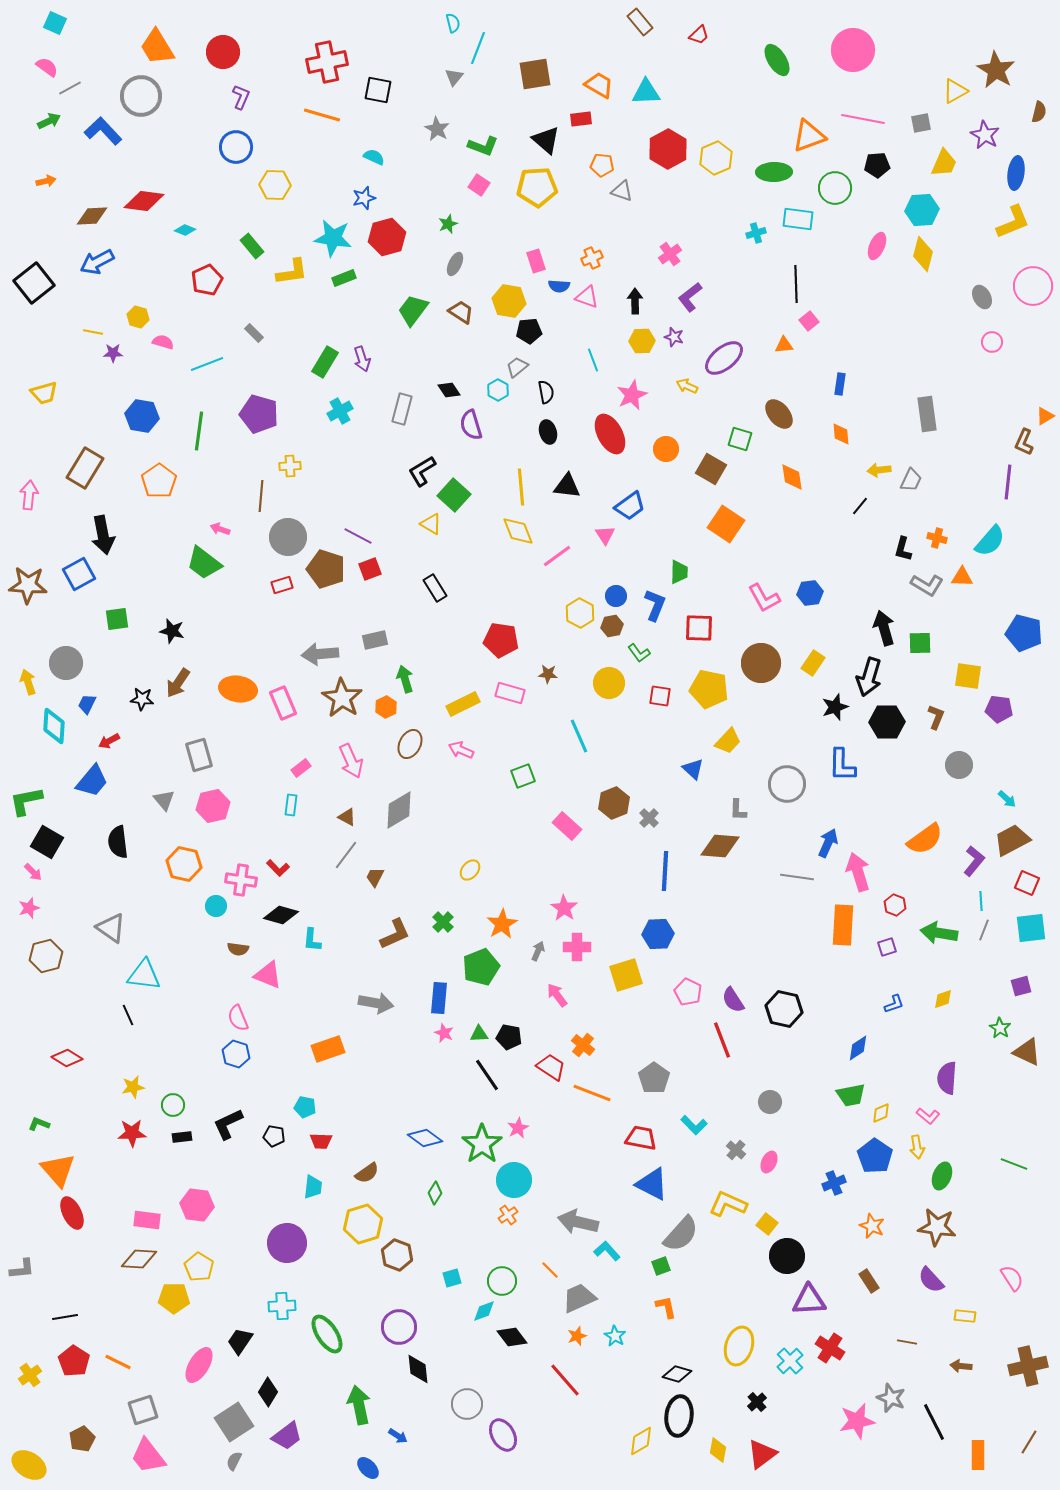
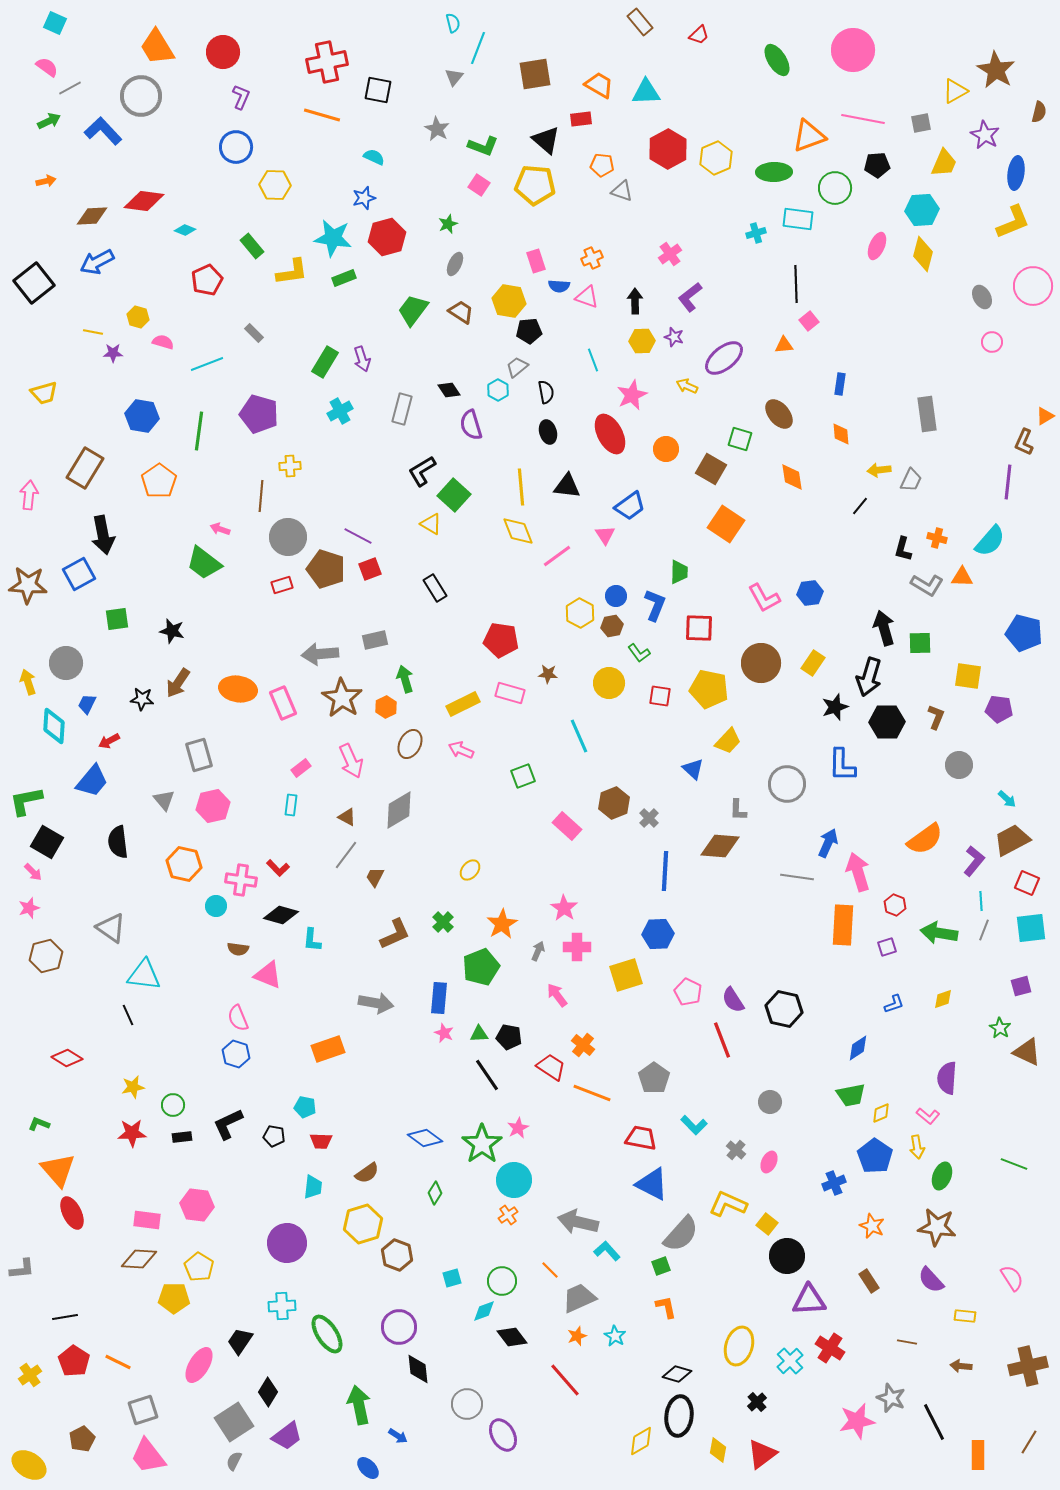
yellow pentagon at (537, 187): moved 2 px left, 2 px up; rotated 9 degrees clockwise
